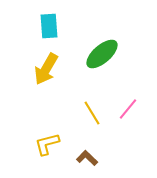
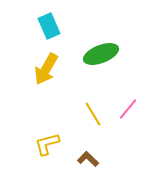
cyan rectangle: rotated 20 degrees counterclockwise
green ellipse: moved 1 px left; rotated 20 degrees clockwise
yellow line: moved 1 px right, 1 px down
brown L-shape: moved 1 px right, 1 px down
